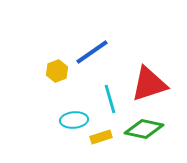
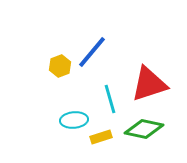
blue line: rotated 15 degrees counterclockwise
yellow hexagon: moved 3 px right, 5 px up
